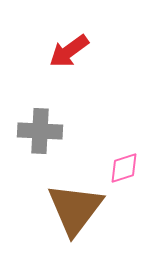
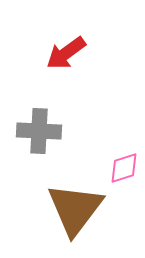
red arrow: moved 3 px left, 2 px down
gray cross: moved 1 px left
